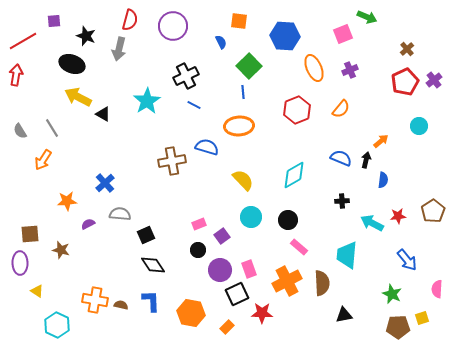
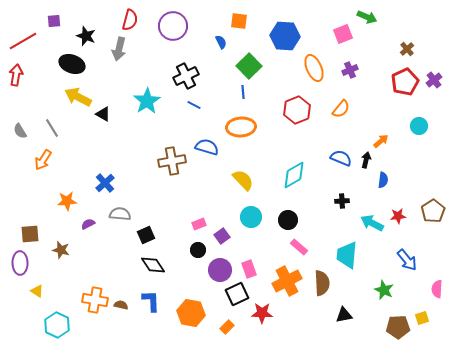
orange ellipse at (239, 126): moved 2 px right, 1 px down
green star at (392, 294): moved 8 px left, 4 px up
